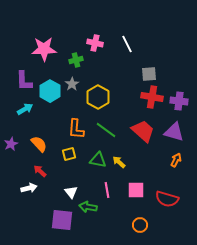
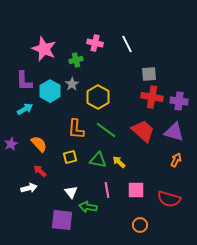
pink star: rotated 25 degrees clockwise
yellow square: moved 1 px right, 3 px down
red semicircle: moved 2 px right
